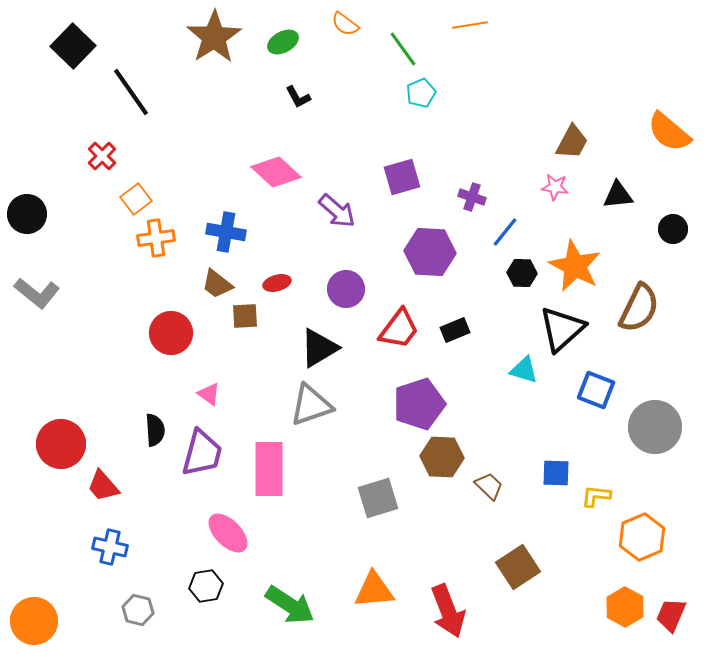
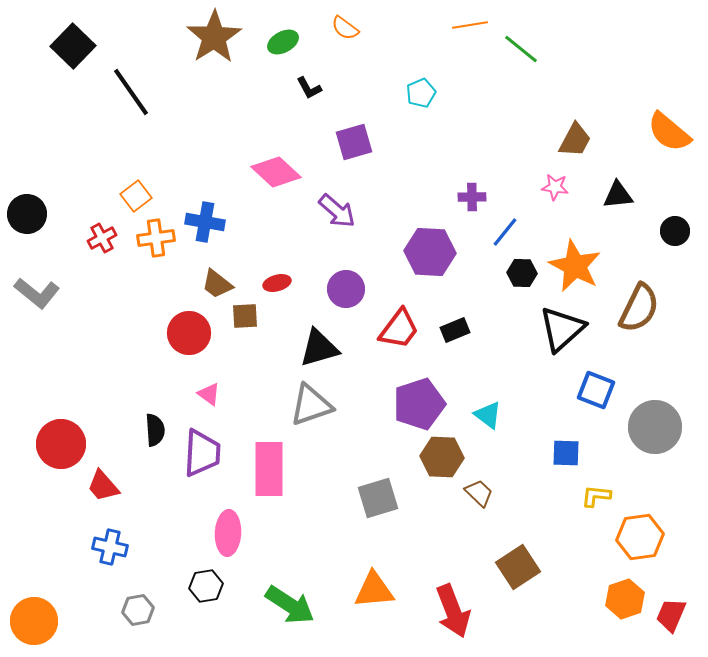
orange semicircle at (345, 24): moved 4 px down
green line at (403, 49): moved 118 px right; rotated 15 degrees counterclockwise
black L-shape at (298, 97): moved 11 px right, 9 px up
brown trapezoid at (572, 142): moved 3 px right, 2 px up
red cross at (102, 156): moved 82 px down; rotated 16 degrees clockwise
purple square at (402, 177): moved 48 px left, 35 px up
purple cross at (472, 197): rotated 20 degrees counterclockwise
orange square at (136, 199): moved 3 px up
black circle at (673, 229): moved 2 px right, 2 px down
blue cross at (226, 232): moved 21 px left, 10 px up
red circle at (171, 333): moved 18 px right
black triangle at (319, 348): rotated 15 degrees clockwise
cyan triangle at (524, 370): moved 36 px left, 45 px down; rotated 20 degrees clockwise
purple trapezoid at (202, 453): rotated 12 degrees counterclockwise
blue square at (556, 473): moved 10 px right, 20 px up
brown trapezoid at (489, 486): moved 10 px left, 7 px down
pink ellipse at (228, 533): rotated 48 degrees clockwise
orange hexagon at (642, 537): moved 2 px left; rotated 15 degrees clockwise
orange hexagon at (625, 607): moved 8 px up; rotated 12 degrees clockwise
gray hexagon at (138, 610): rotated 24 degrees counterclockwise
red arrow at (448, 611): moved 5 px right
